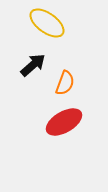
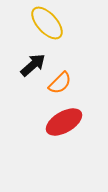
yellow ellipse: rotated 12 degrees clockwise
orange semicircle: moved 5 px left; rotated 25 degrees clockwise
